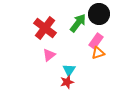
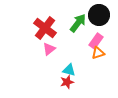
black circle: moved 1 px down
pink triangle: moved 6 px up
cyan triangle: rotated 48 degrees counterclockwise
